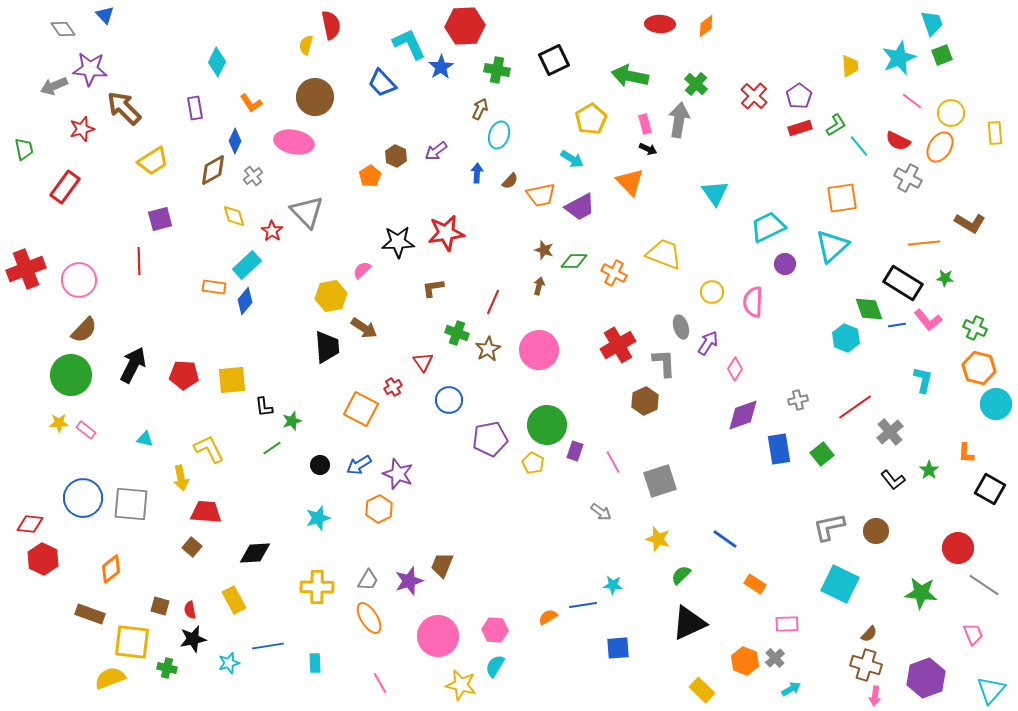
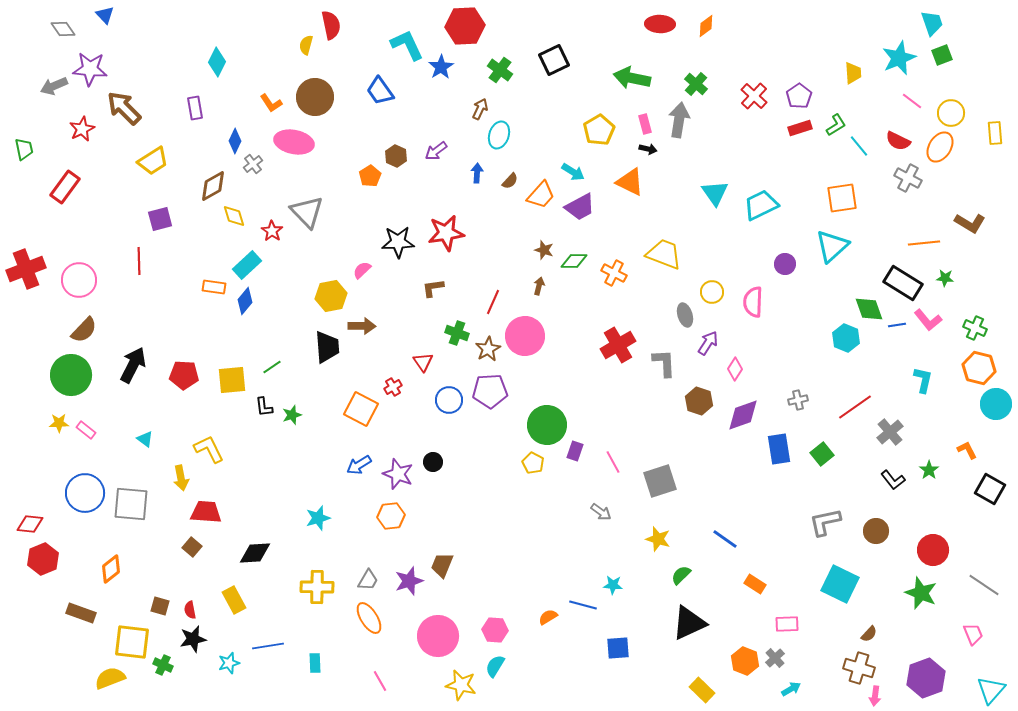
cyan L-shape at (409, 44): moved 2 px left, 1 px down
yellow trapezoid at (850, 66): moved 3 px right, 7 px down
green cross at (497, 70): moved 3 px right; rotated 25 degrees clockwise
green arrow at (630, 76): moved 2 px right, 2 px down
blue trapezoid at (382, 83): moved 2 px left, 8 px down; rotated 8 degrees clockwise
orange L-shape at (251, 103): moved 20 px right
yellow pentagon at (591, 119): moved 8 px right, 11 px down
red star at (82, 129): rotated 10 degrees counterclockwise
black arrow at (648, 149): rotated 12 degrees counterclockwise
cyan arrow at (572, 159): moved 1 px right, 13 px down
brown diamond at (213, 170): moved 16 px down
gray cross at (253, 176): moved 12 px up
orange triangle at (630, 182): rotated 20 degrees counterclockwise
orange trapezoid at (541, 195): rotated 36 degrees counterclockwise
cyan trapezoid at (768, 227): moved 7 px left, 22 px up
gray ellipse at (681, 327): moved 4 px right, 12 px up
brown arrow at (364, 328): moved 2 px left, 2 px up; rotated 32 degrees counterclockwise
pink circle at (539, 350): moved 14 px left, 14 px up
brown hexagon at (645, 401): moved 54 px right; rotated 16 degrees counterclockwise
green star at (292, 421): moved 6 px up
cyan triangle at (145, 439): rotated 24 degrees clockwise
purple pentagon at (490, 439): moved 48 px up; rotated 8 degrees clockwise
green line at (272, 448): moved 81 px up
orange L-shape at (966, 453): moved 1 px right, 3 px up; rotated 150 degrees clockwise
black circle at (320, 465): moved 113 px right, 3 px up
blue circle at (83, 498): moved 2 px right, 5 px up
orange hexagon at (379, 509): moved 12 px right, 7 px down; rotated 20 degrees clockwise
gray L-shape at (829, 527): moved 4 px left, 5 px up
red circle at (958, 548): moved 25 px left, 2 px down
red hexagon at (43, 559): rotated 12 degrees clockwise
green star at (921, 593): rotated 16 degrees clockwise
blue line at (583, 605): rotated 24 degrees clockwise
brown rectangle at (90, 614): moved 9 px left, 1 px up
brown cross at (866, 665): moved 7 px left, 3 px down
green cross at (167, 668): moved 4 px left, 3 px up; rotated 12 degrees clockwise
pink line at (380, 683): moved 2 px up
